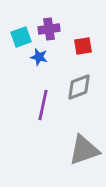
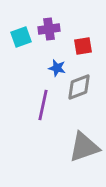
blue star: moved 18 px right, 11 px down
gray triangle: moved 3 px up
